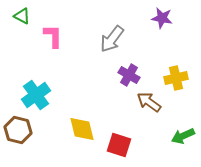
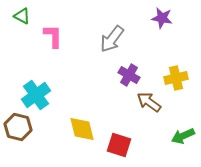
brown hexagon: moved 3 px up
